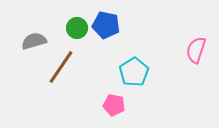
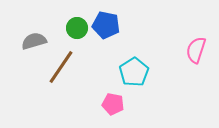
pink pentagon: moved 1 px left, 1 px up
